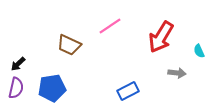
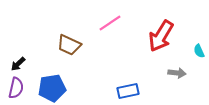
pink line: moved 3 px up
red arrow: moved 1 px up
blue rectangle: rotated 15 degrees clockwise
